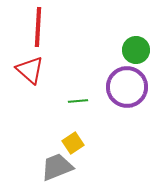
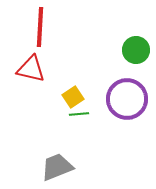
red line: moved 2 px right
red triangle: moved 1 px right, 1 px up; rotated 28 degrees counterclockwise
purple circle: moved 12 px down
green line: moved 1 px right, 13 px down
yellow square: moved 46 px up
